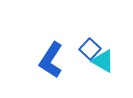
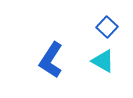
blue square: moved 17 px right, 22 px up
